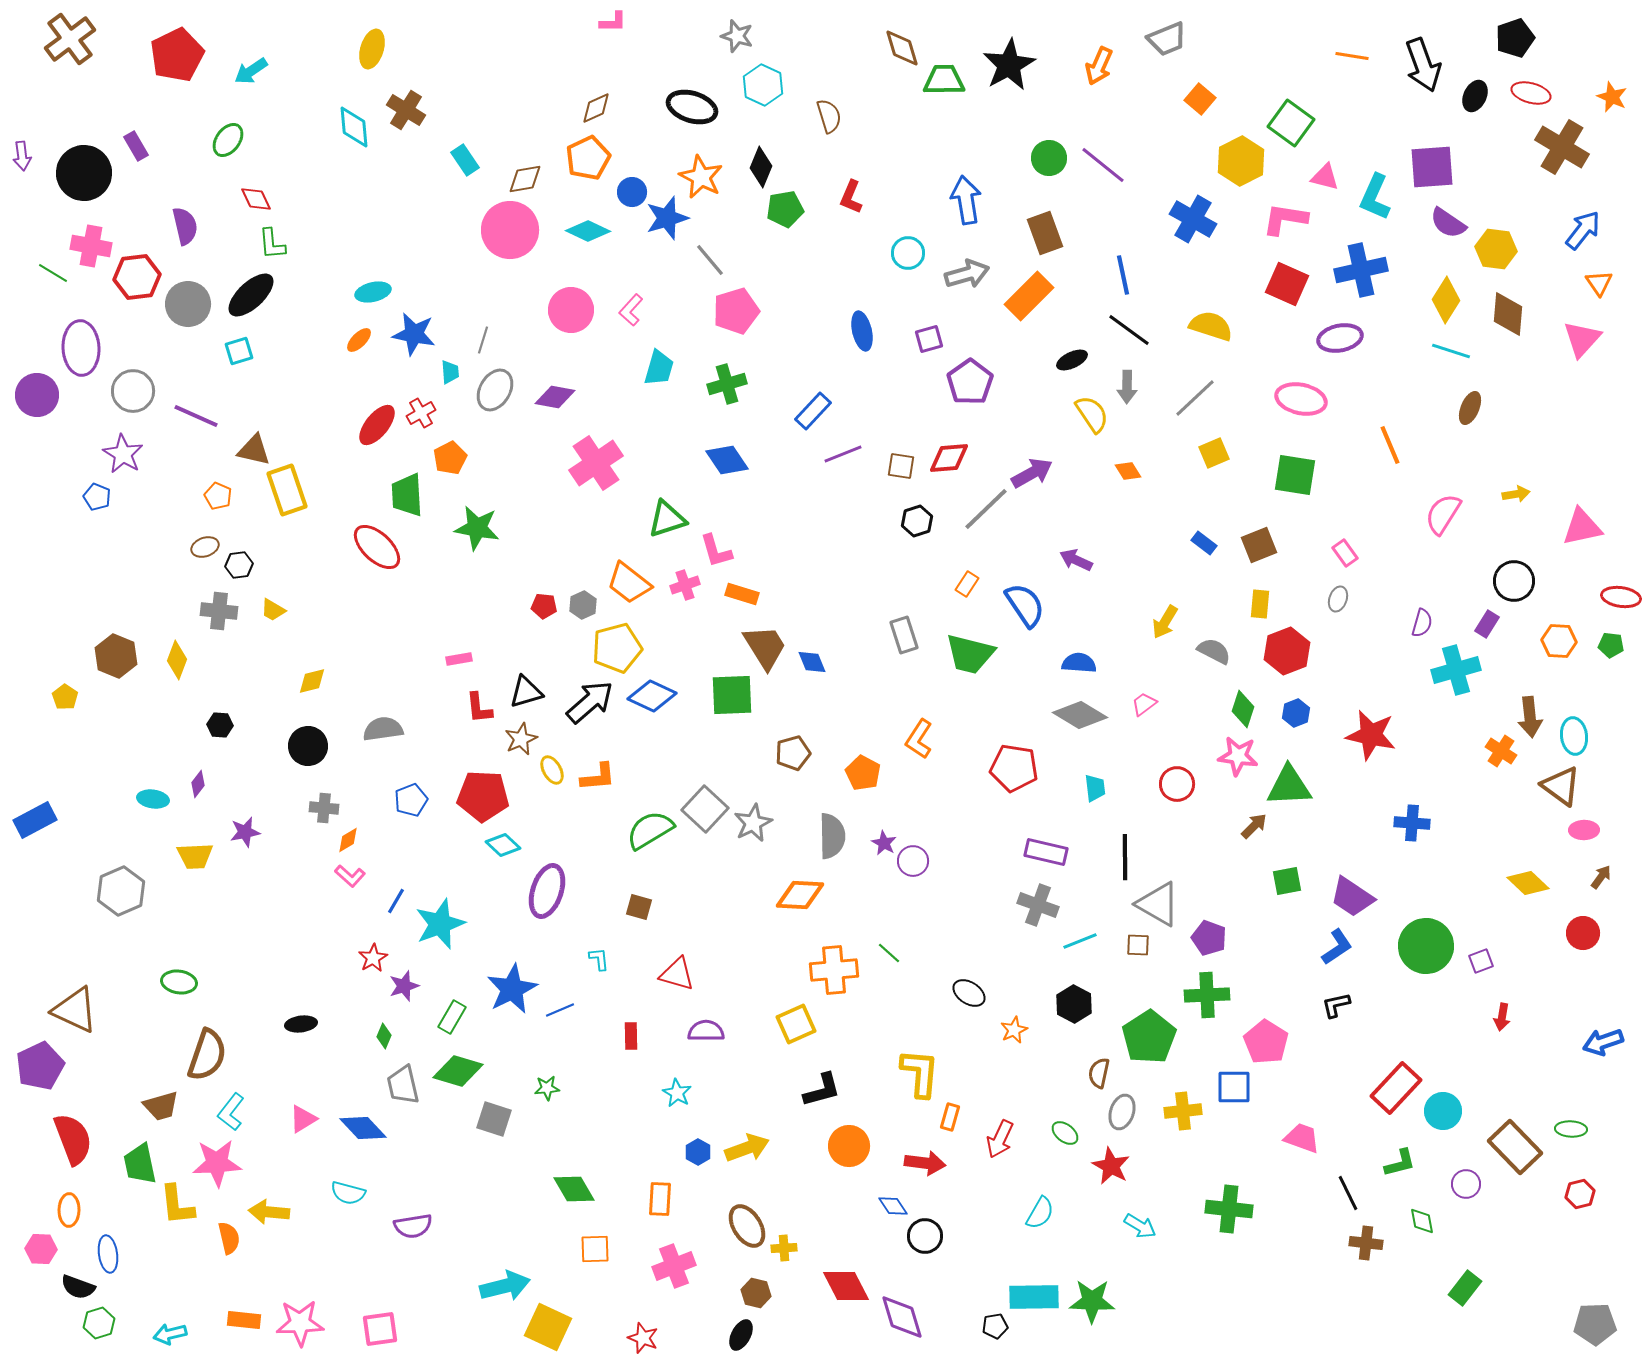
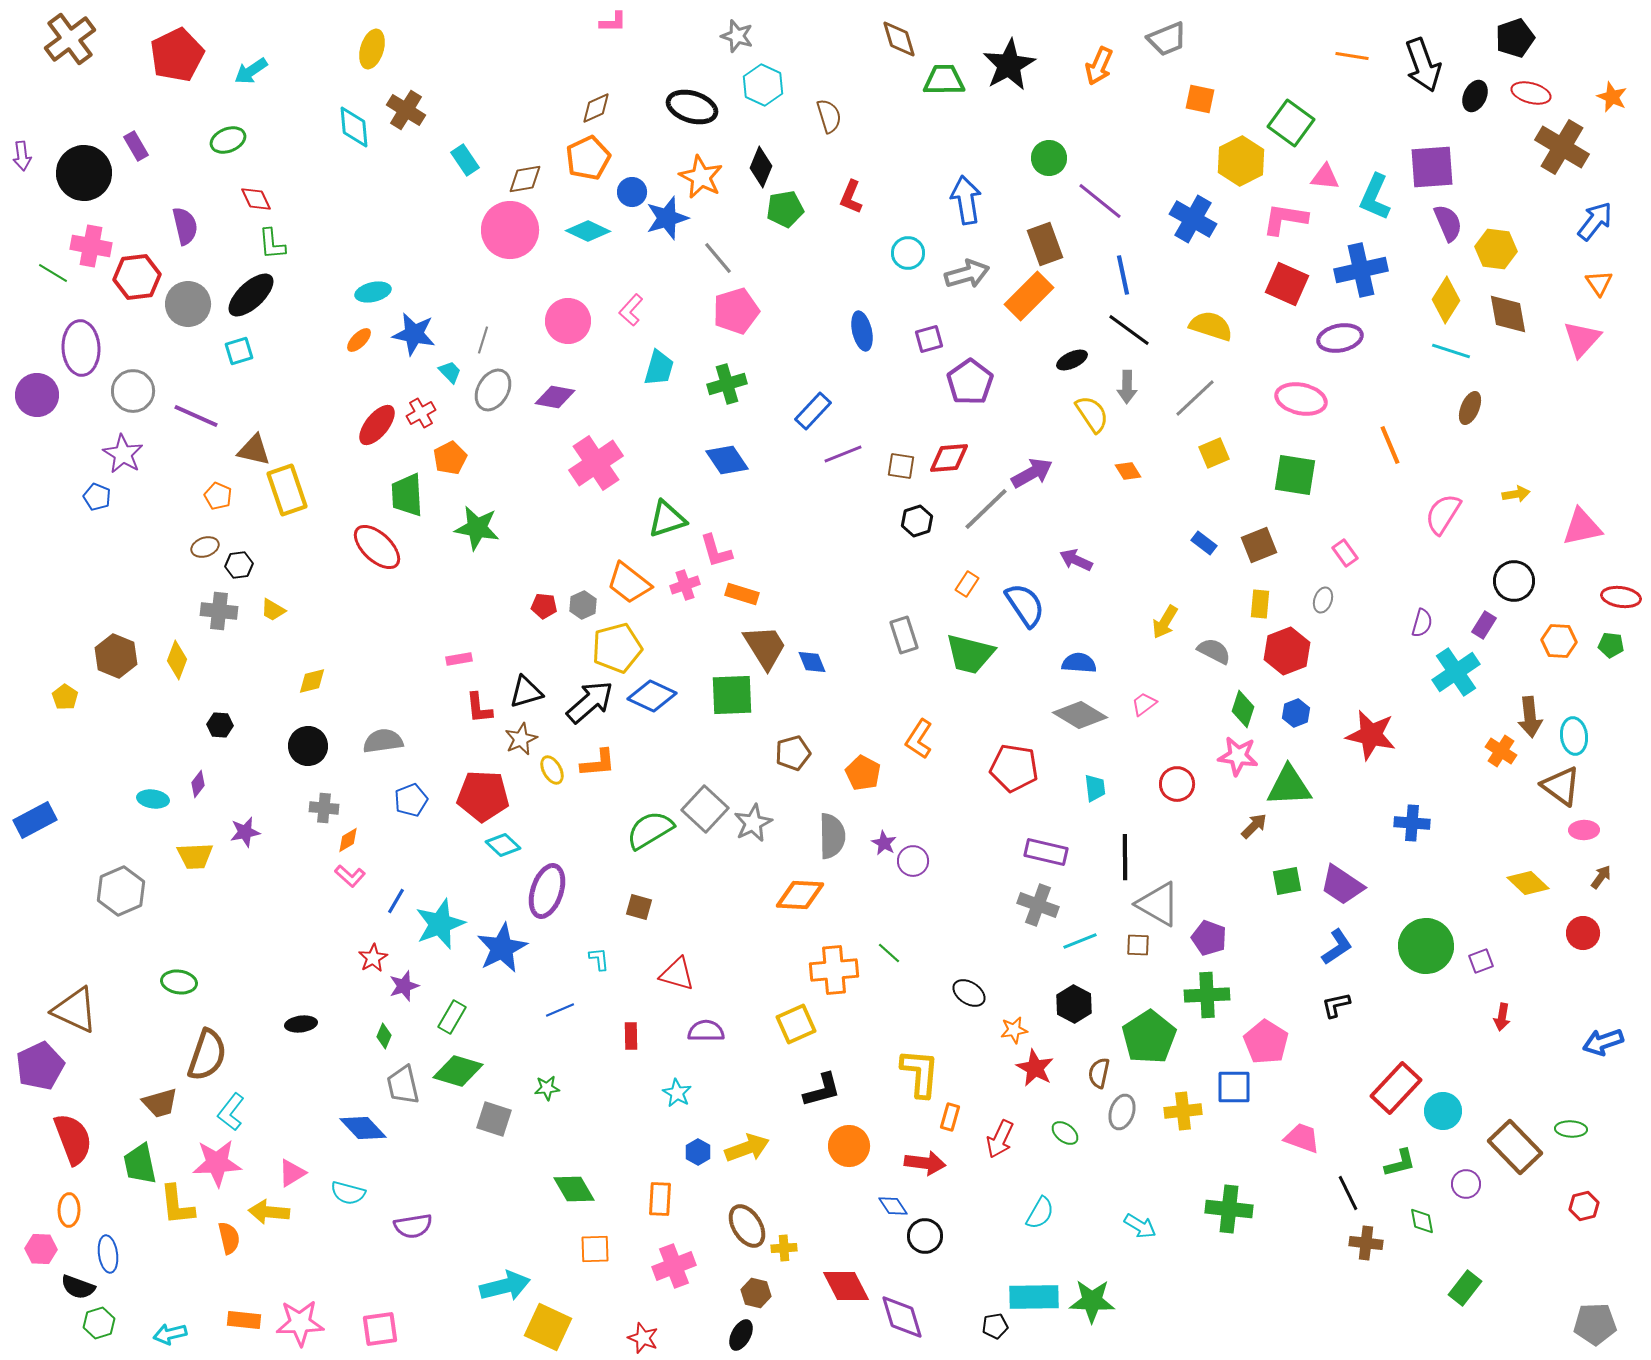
brown diamond at (902, 48): moved 3 px left, 9 px up
orange square at (1200, 99): rotated 28 degrees counterclockwise
green ellipse at (228, 140): rotated 32 degrees clockwise
purple line at (1103, 165): moved 3 px left, 36 px down
pink triangle at (1325, 177): rotated 8 degrees counterclockwise
purple semicircle at (1448, 223): rotated 147 degrees counterclockwise
blue arrow at (1583, 230): moved 12 px right, 9 px up
brown rectangle at (1045, 233): moved 11 px down
gray line at (710, 260): moved 8 px right, 2 px up
pink circle at (571, 310): moved 3 px left, 11 px down
brown diamond at (1508, 314): rotated 15 degrees counterclockwise
cyan trapezoid at (450, 372): rotated 40 degrees counterclockwise
gray ellipse at (495, 390): moved 2 px left
gray ellipse at (1338, 599): moved 15 px left, 1 px down
purple rectangle at (1487, 624): moved 3 px left, 1 px down
cyan cross at (1456, 670): moved 2 px down; rotated 18 degrees counterclockwise
gray semicircle at (383, 729): moved 12 px down
orange L-shape at (598, 777): moved 14 px up
purple trapezoid at (1352, 897): moved 10 px left, 12 px up
blue star at (512, 989): moved 10 px left, 41 px up
orange star at (1014, 1030): rotated 16 degrees clockwise
brown trapezoid at (161, 1106): moved 1 px left, 3 px up
pink triangle at (303, 1119): moved 11 px left, 54 px down
red star at (1111, 1166): moved 76 px left, 98 px up
red hexagon at (1580, 1194): moved 4 px right, 12 px down
